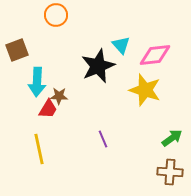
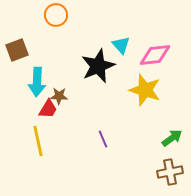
yellow line: moved 1 px left, 8 px up
brown cross: rotated 15 degrees counterclockwise
